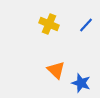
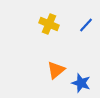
orange triangle: rotated 36 degrees clockwise
